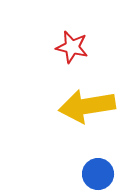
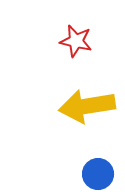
red star: moved 4 px right, 6 px up
